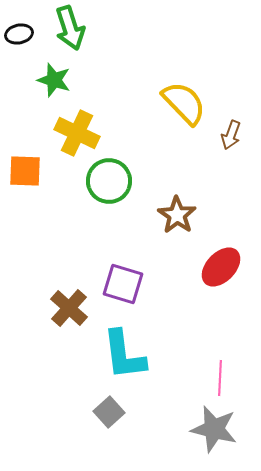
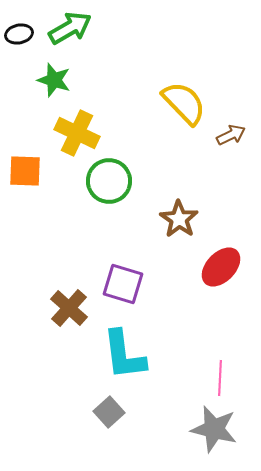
green arrow: rotated 102 degrees counterclockwise
brown arrow: rotated 136 degrees counterclockwise
brown star: moved 2 px right, 4 px down
